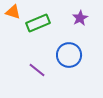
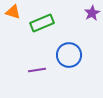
purple star: moved 12 px right, 5 px up
green rectangle: moved 4 px right
purple line: rotated 48 degrees counterclockwise
